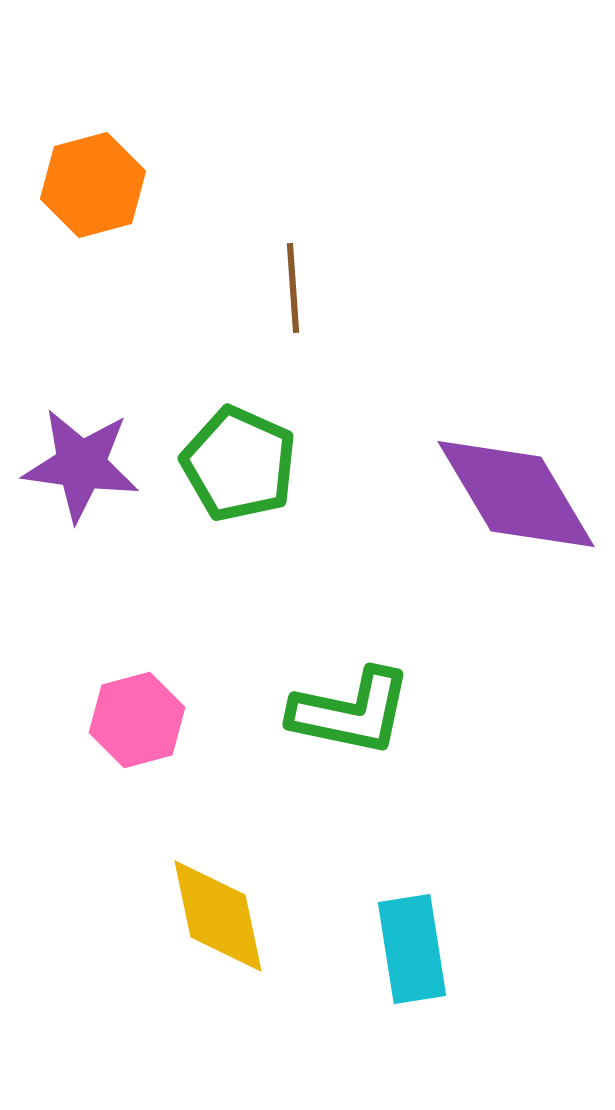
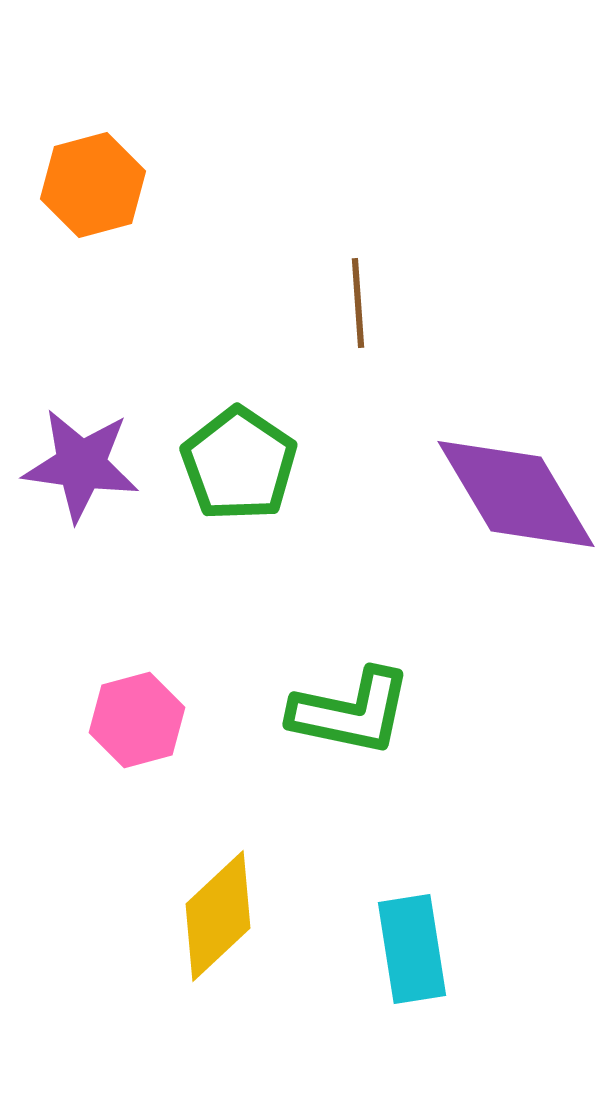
brown line: moved 65 px right, 15 px down
green pentagon: rotated 10 degrees clockwise
yellow diamond: rotated 59 degrees clockwise
